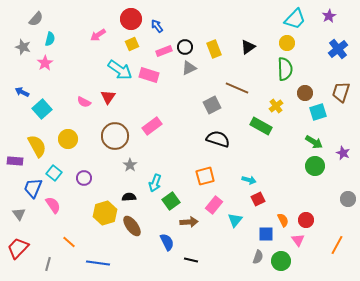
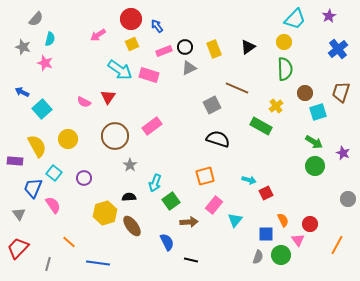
yellow circle at (287, 43): moved 3 px left, 1 px up
pink star at (45, 63): rotated 21 degrees counterclockwise
red square at (258, 199): moved 8 px right, 6 px up
red circle at (306, 220): moved 4 px right, 4 px down
green circle at (281, 261): moved 6 px up
